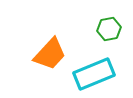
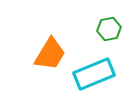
orange trapezoid: rotated 12 degrees counterclockwise
